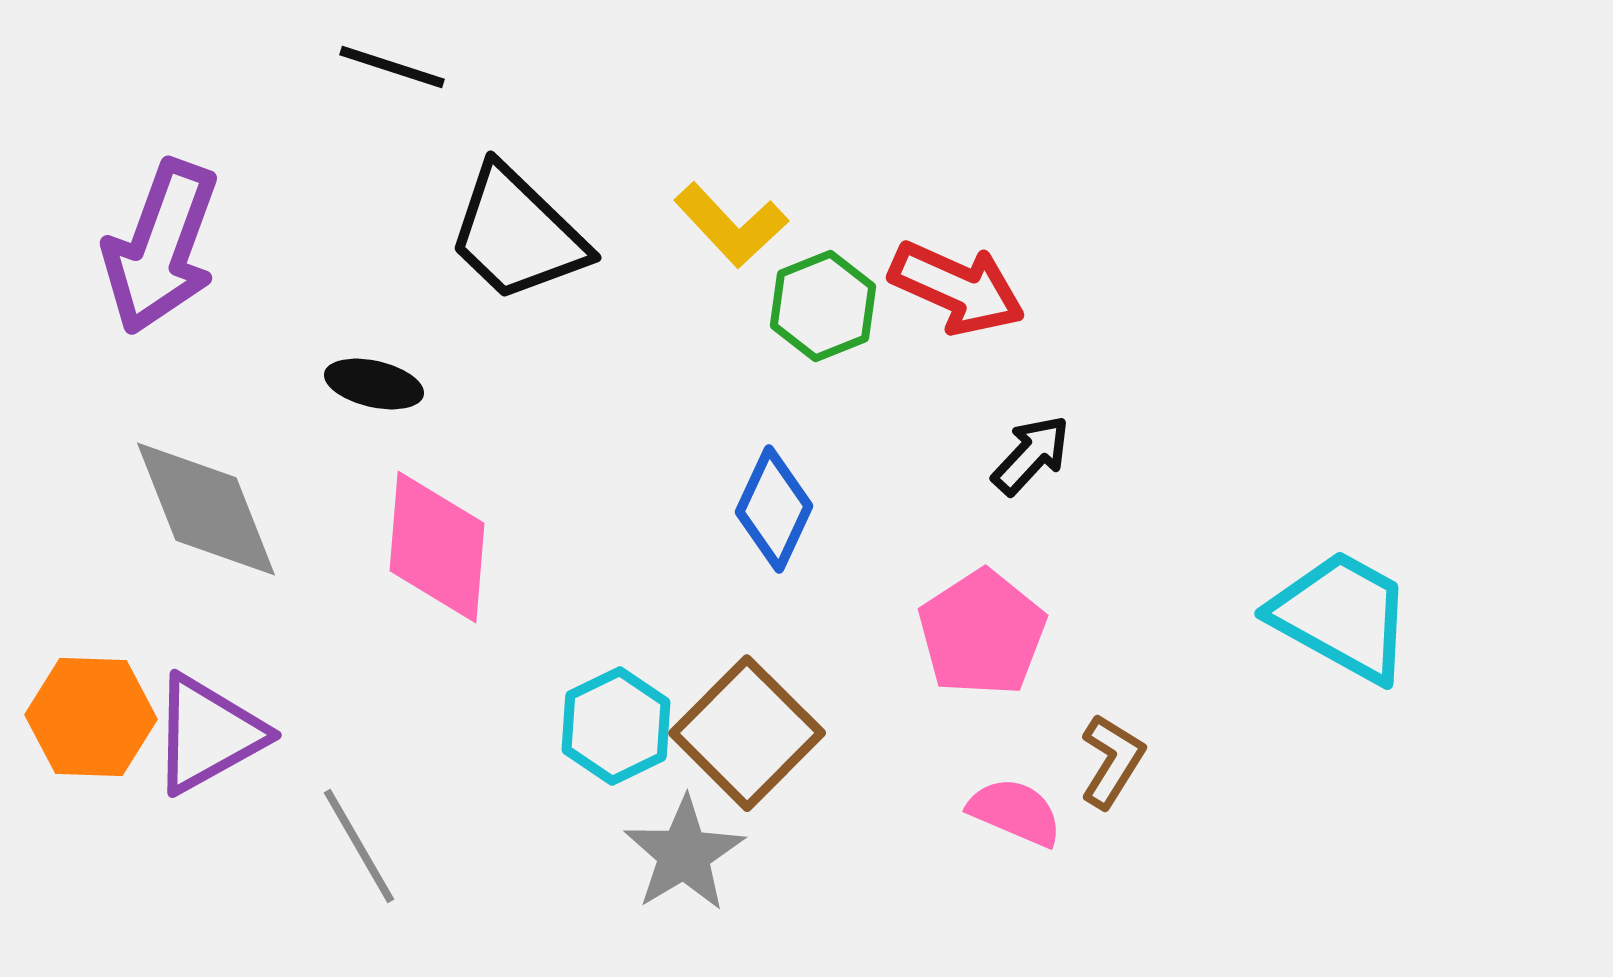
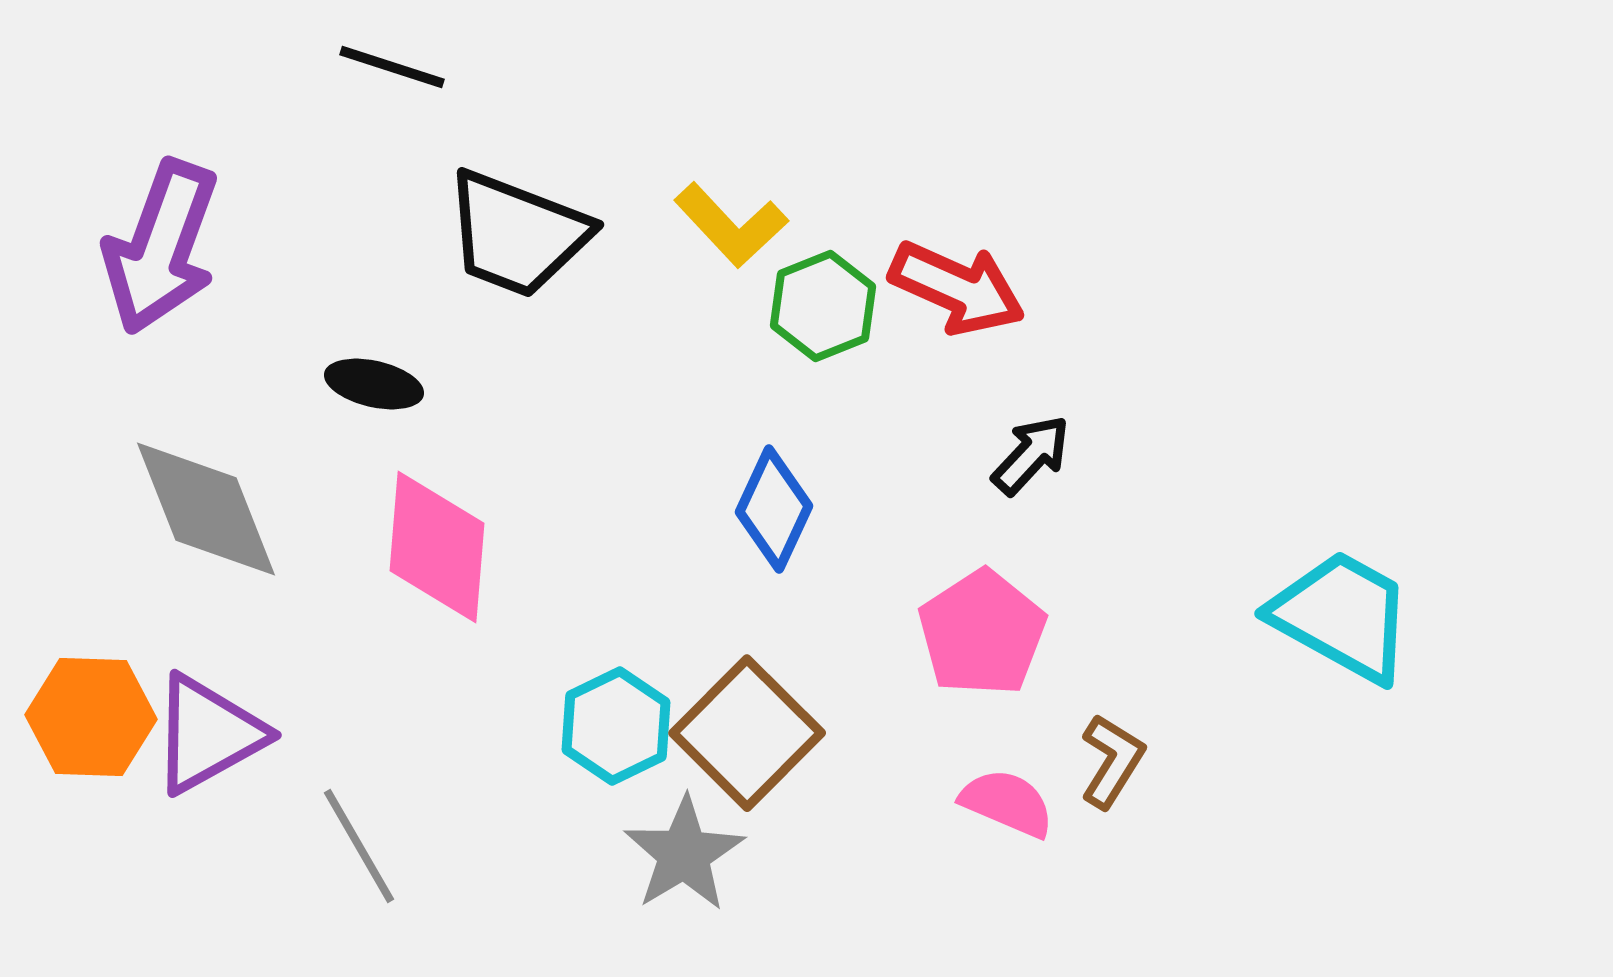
black trapezoid: rotated 23 degrees counterclockwise
pink semicircle: moved 8 px left, 9 px up
